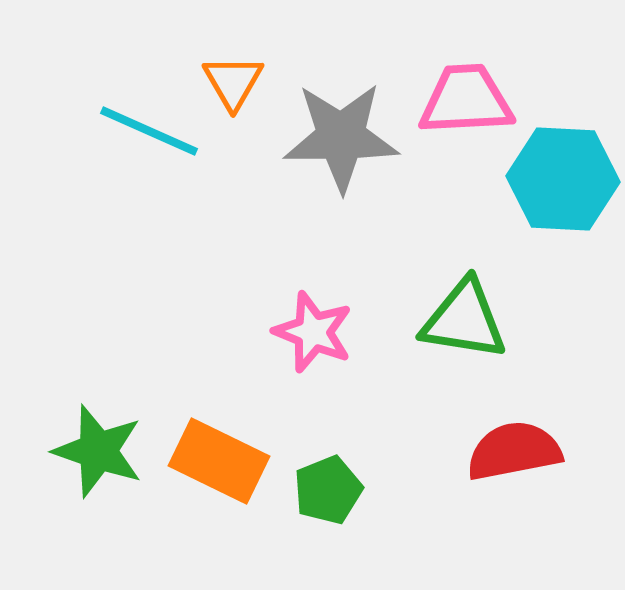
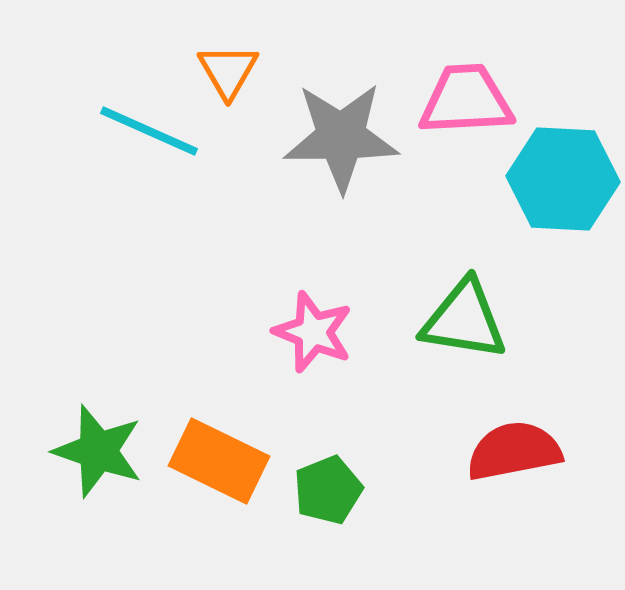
orange triangle: moved 5 px left, 11 px up
